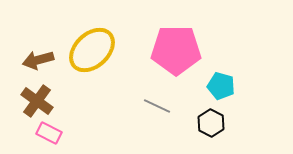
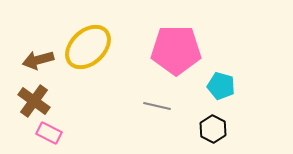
yellow ellipse: moved 4 px left, 3 px up
brown cross: moved 3 px left
gray line: rotated 12 degrees counterclockwise
black hexagon: moved 2 px right, 6 px down
